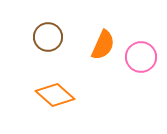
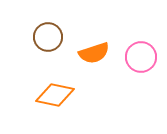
orange semicircle: moved 9 px left, 8 px down; rotated 48 degrees clockwise
orange diamond: rotated 30 degrees counterclockwise
